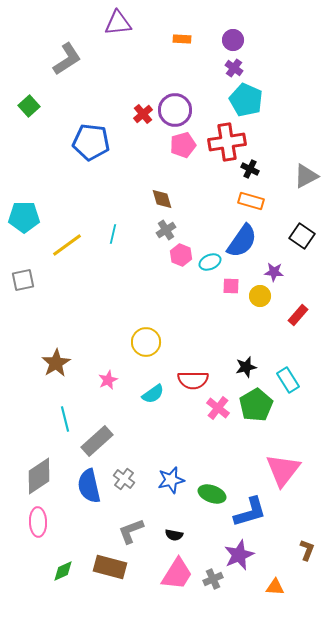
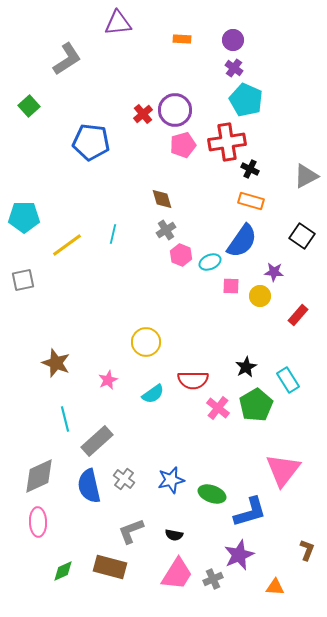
brown star at (56, 363): rotated 20 degrees counterclockwise
black star at (246, 367): rotated 15 degrees counterclockwise
gray diamond at (39, 476): rotated 9 degrees clockwise
